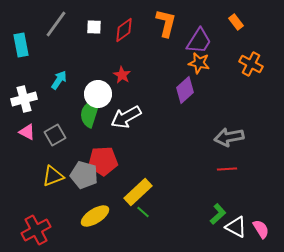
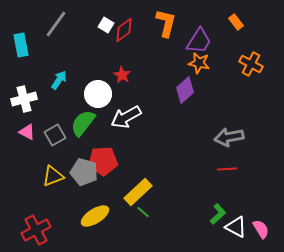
white square: moved 12 px right, 2 px up; rotated 28 degrees clockwise
green semicircle: moved 7 px left, 10 px down; rotated 20 degrees clockwise
gray pentagon: moved 3 px up
